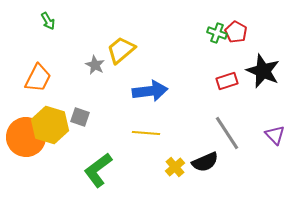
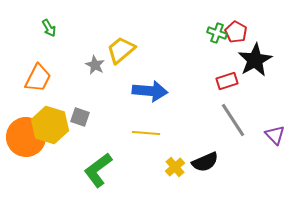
green arrow: moved 1 px right, 7 px down
black star: moved 8 px left, 11 px up; rotated 20 degrees clockwise
blue arrow: rotated 12 degrees clockwise
gray line: moved 6 px right, 13 px up
